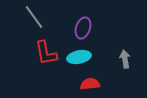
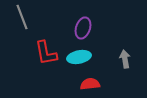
gray line: moved 12 px left; rotated 15 degrees clockwise
